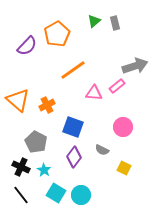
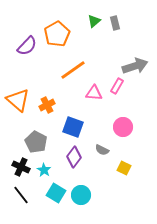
pink rectangle: rotated 21 degrees counterclockwise
